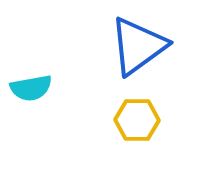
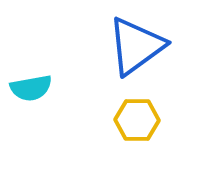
blue triangle: moved 2 px left
